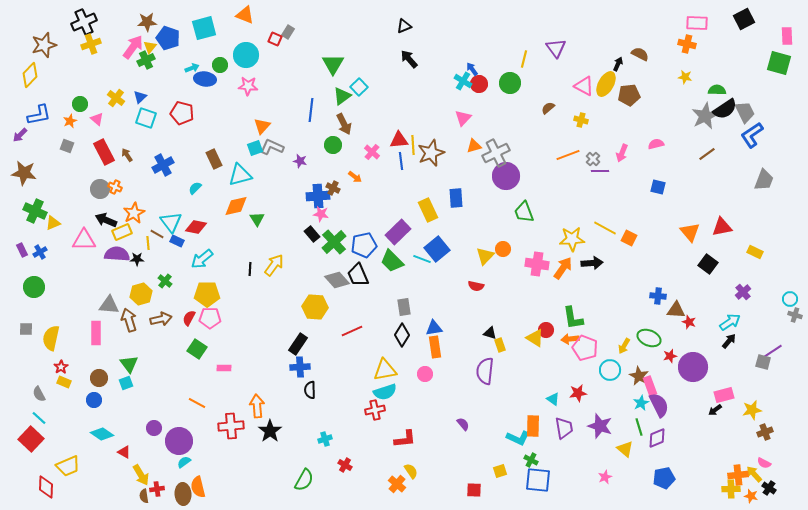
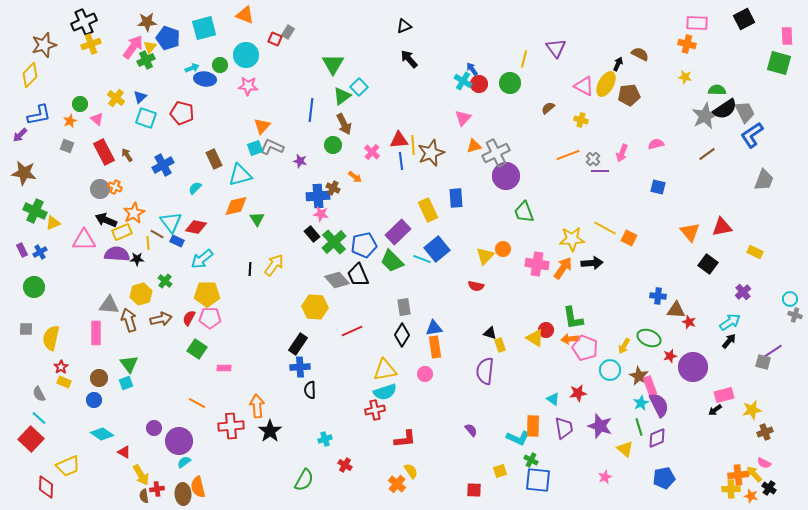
purple semicircle at (463, 424): moved 8 px right, 6 px down
